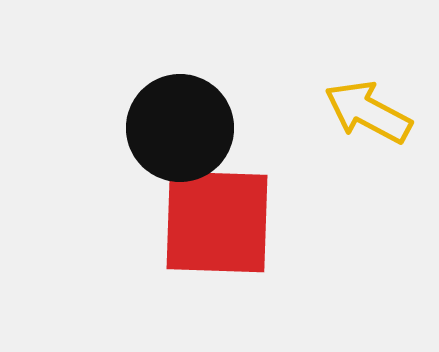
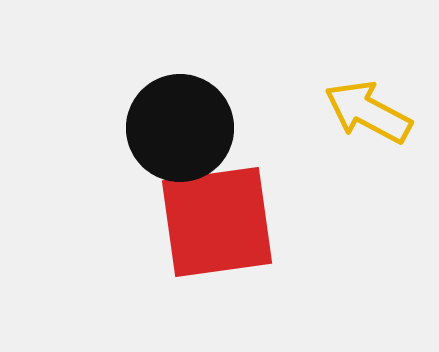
red square: rotated 10 degrees counterclockwise
